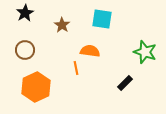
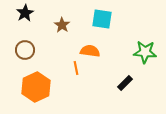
green star: rotated 15 degrees counterclockwise
